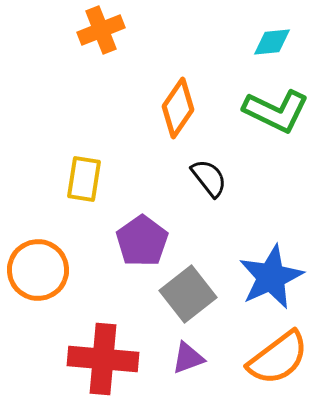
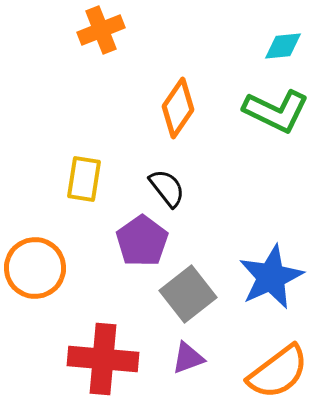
cyan diamond: moved 11 px right, 4 px down
black semicircle: moved 42 px left, 10 px down
orange circle: moved 3 px left, 2 px up
orange semicircle: moved 14 px down
